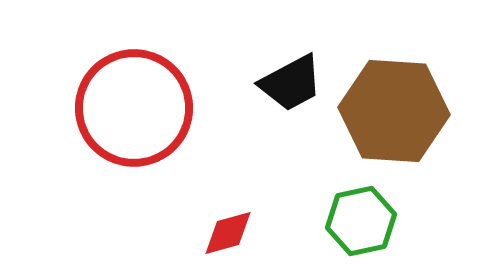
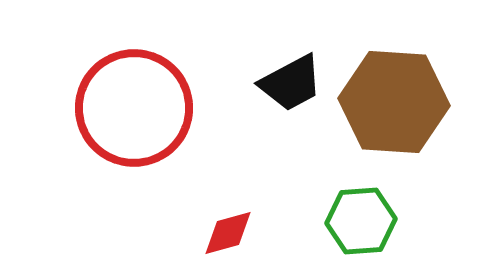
brown hexagon: moved 9 px up
green hexagon: rotated 8 degrees clockwise
